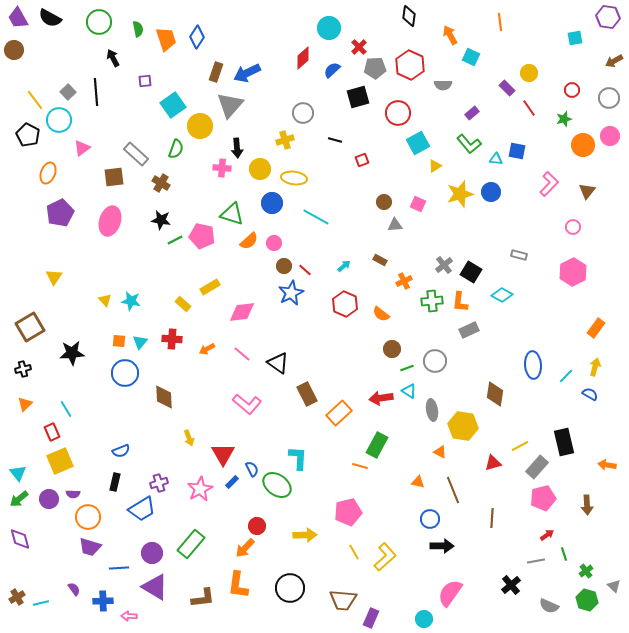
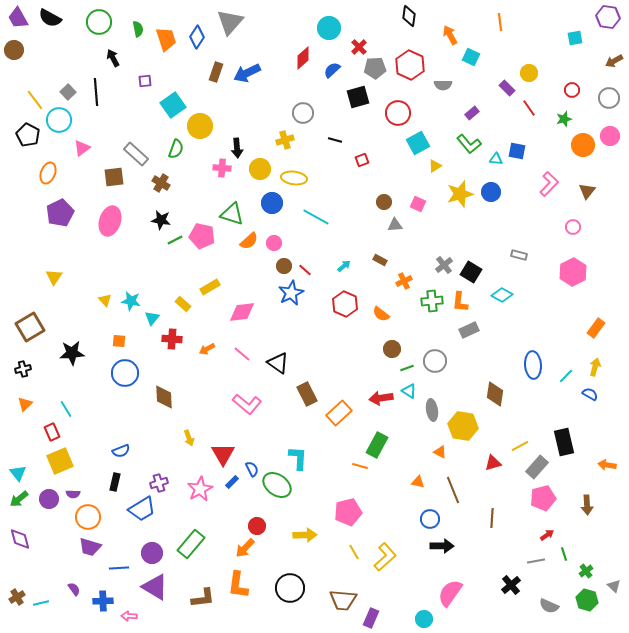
gray triangle at (230, 105): moved 83 px up
cyan triangle at (140, 342): moved 12 px right, 24 px up
